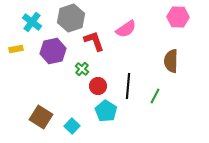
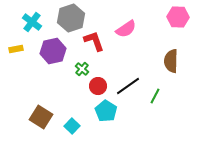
black line: rotated 50 degrees clockwise
